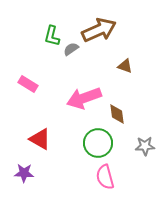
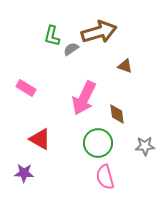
brown arrow: moved 2 px down; rotated 8 degrees clockwise
pink rectangle: moved 2 px left, 4 px down
pink arrow: rotated 44 degrees counterclockwise
